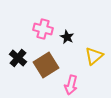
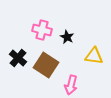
pink cross: moved 1 px left, 1 px down
yellow triangle: rotated 48 degrees clockwise
brown square: rotated 25 degrees counterclockwise
